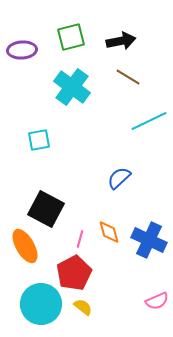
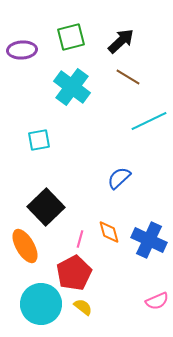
black arrow: rotated 32 degrees counterclockwise
black square: moved 2 px up; rotated 18 degrees clockwise
